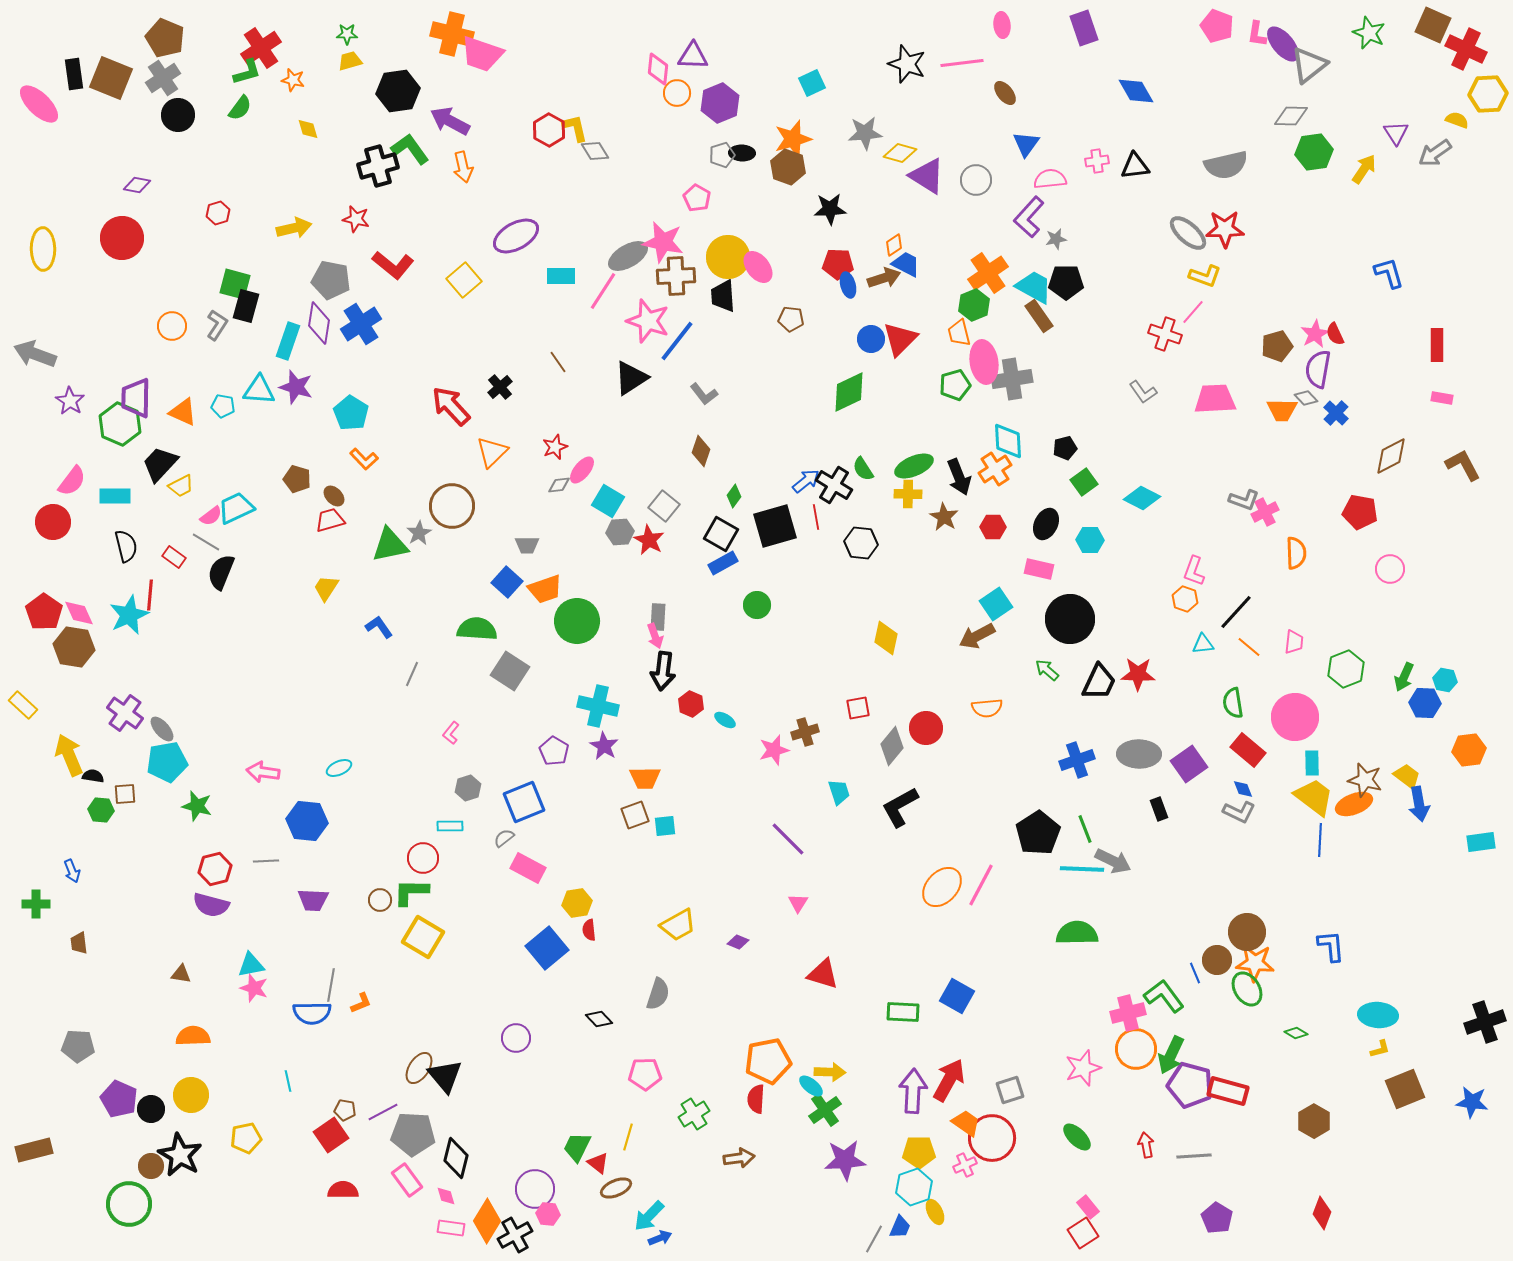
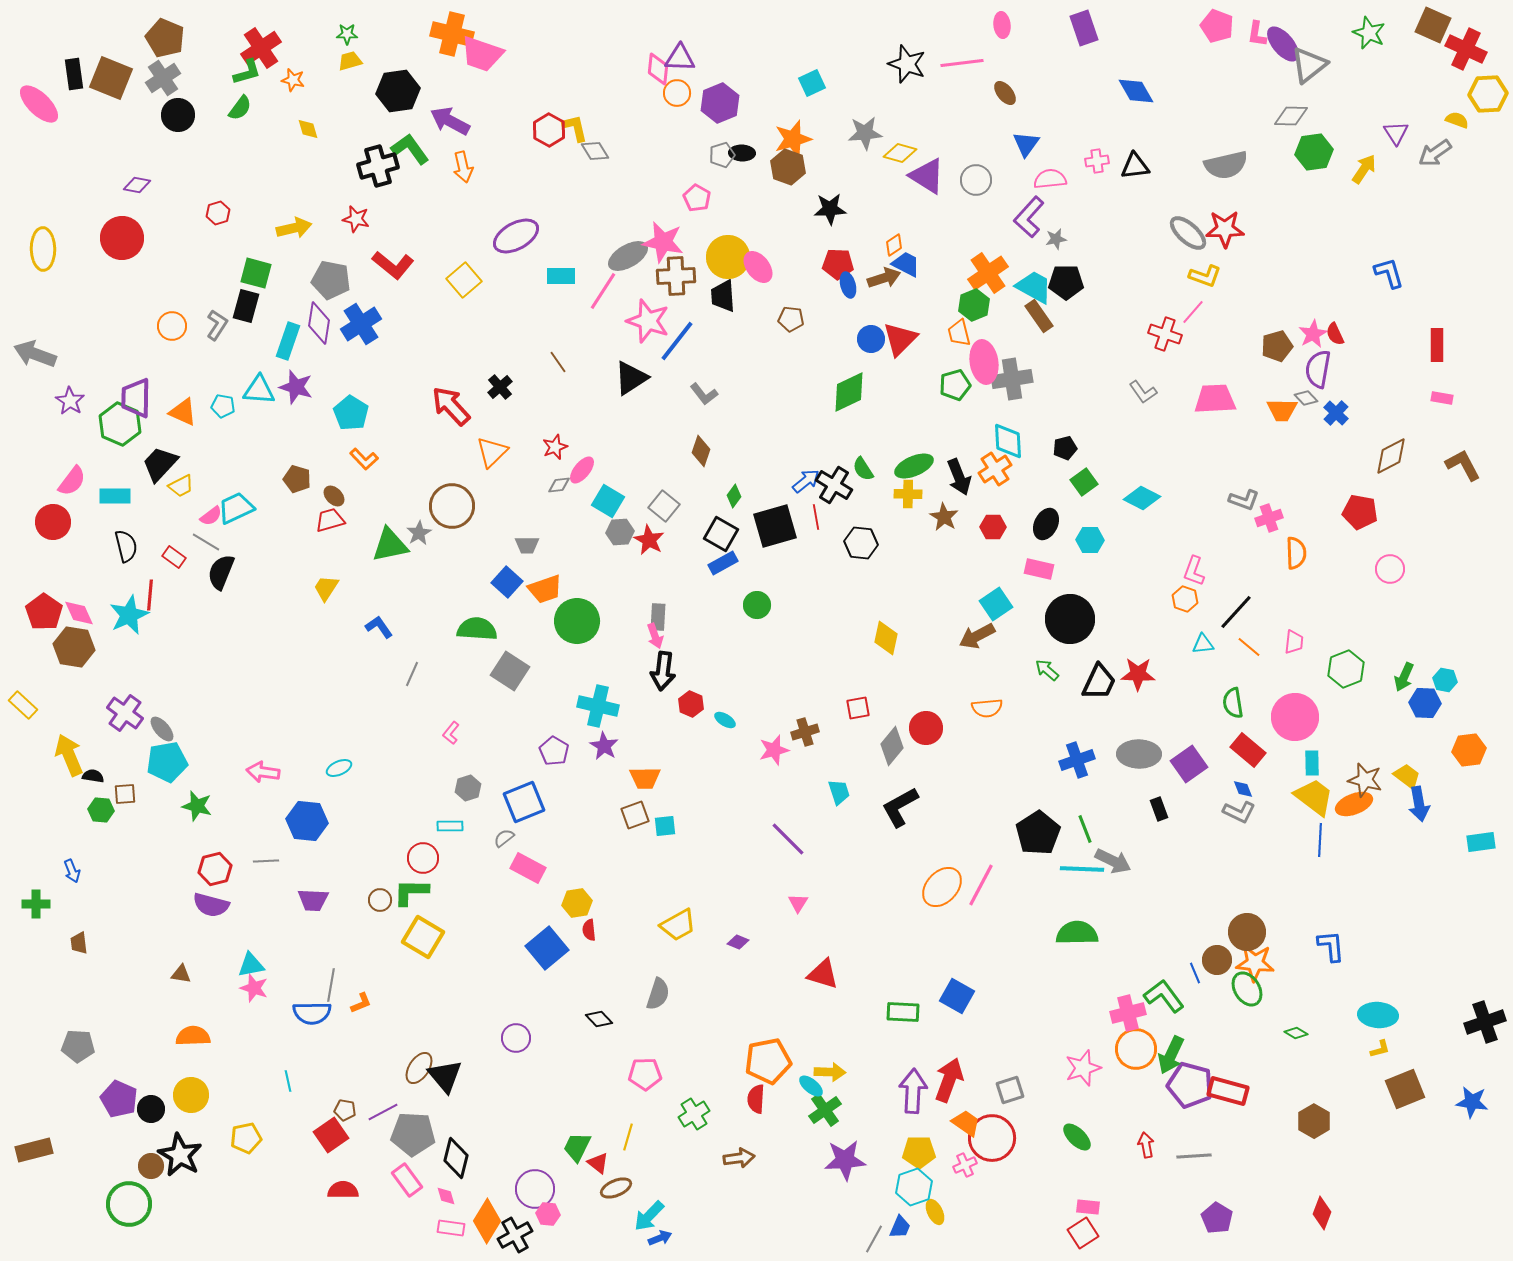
purple triangle at (693, 56): moved 13 px left, 2 px down
green square at (235, 284): moved 21 px right, 11 px up
pink star at (1315, 334): moved 2 px left
pink cross at (1265, 512): moved 4 px right, 6 px down; rotated 8 degrees clockwise
red arrow at (949, 1080): rotated 9 degrees counterclockwise
pink rectangle at (1088, 1207): rotated 45 degrees counterclockwise
